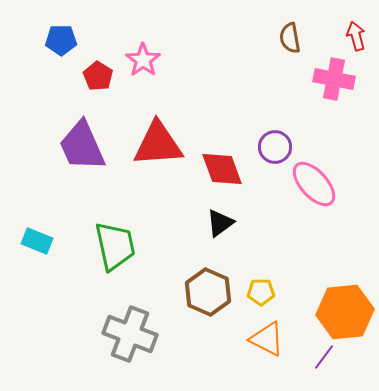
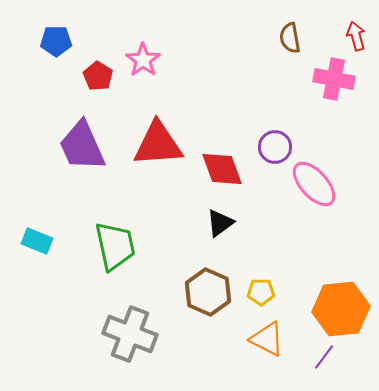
blue pentagon: moved 5 px left, 1 px down
orange hexagon: moved 4 px left, 3 px up
